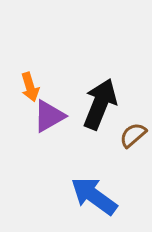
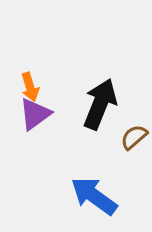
purple triangle: moved 14 px left, 2 px up; rotated 6 degrees counterclockwise
brown semicircle: moved 1 px right, 2 px down
